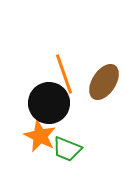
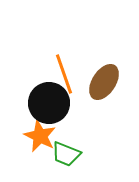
green trapezoid: moved 1 px left, 5 px down
